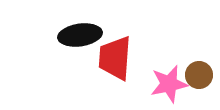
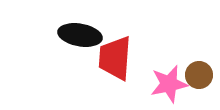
black ellipse: rotated 18 degrees clockwise
